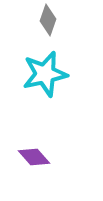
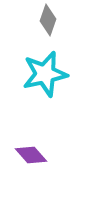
purple diamond: moved 3 px left, 2 px up
